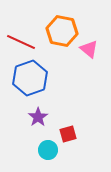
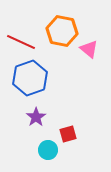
purple star: moved 2 px left
